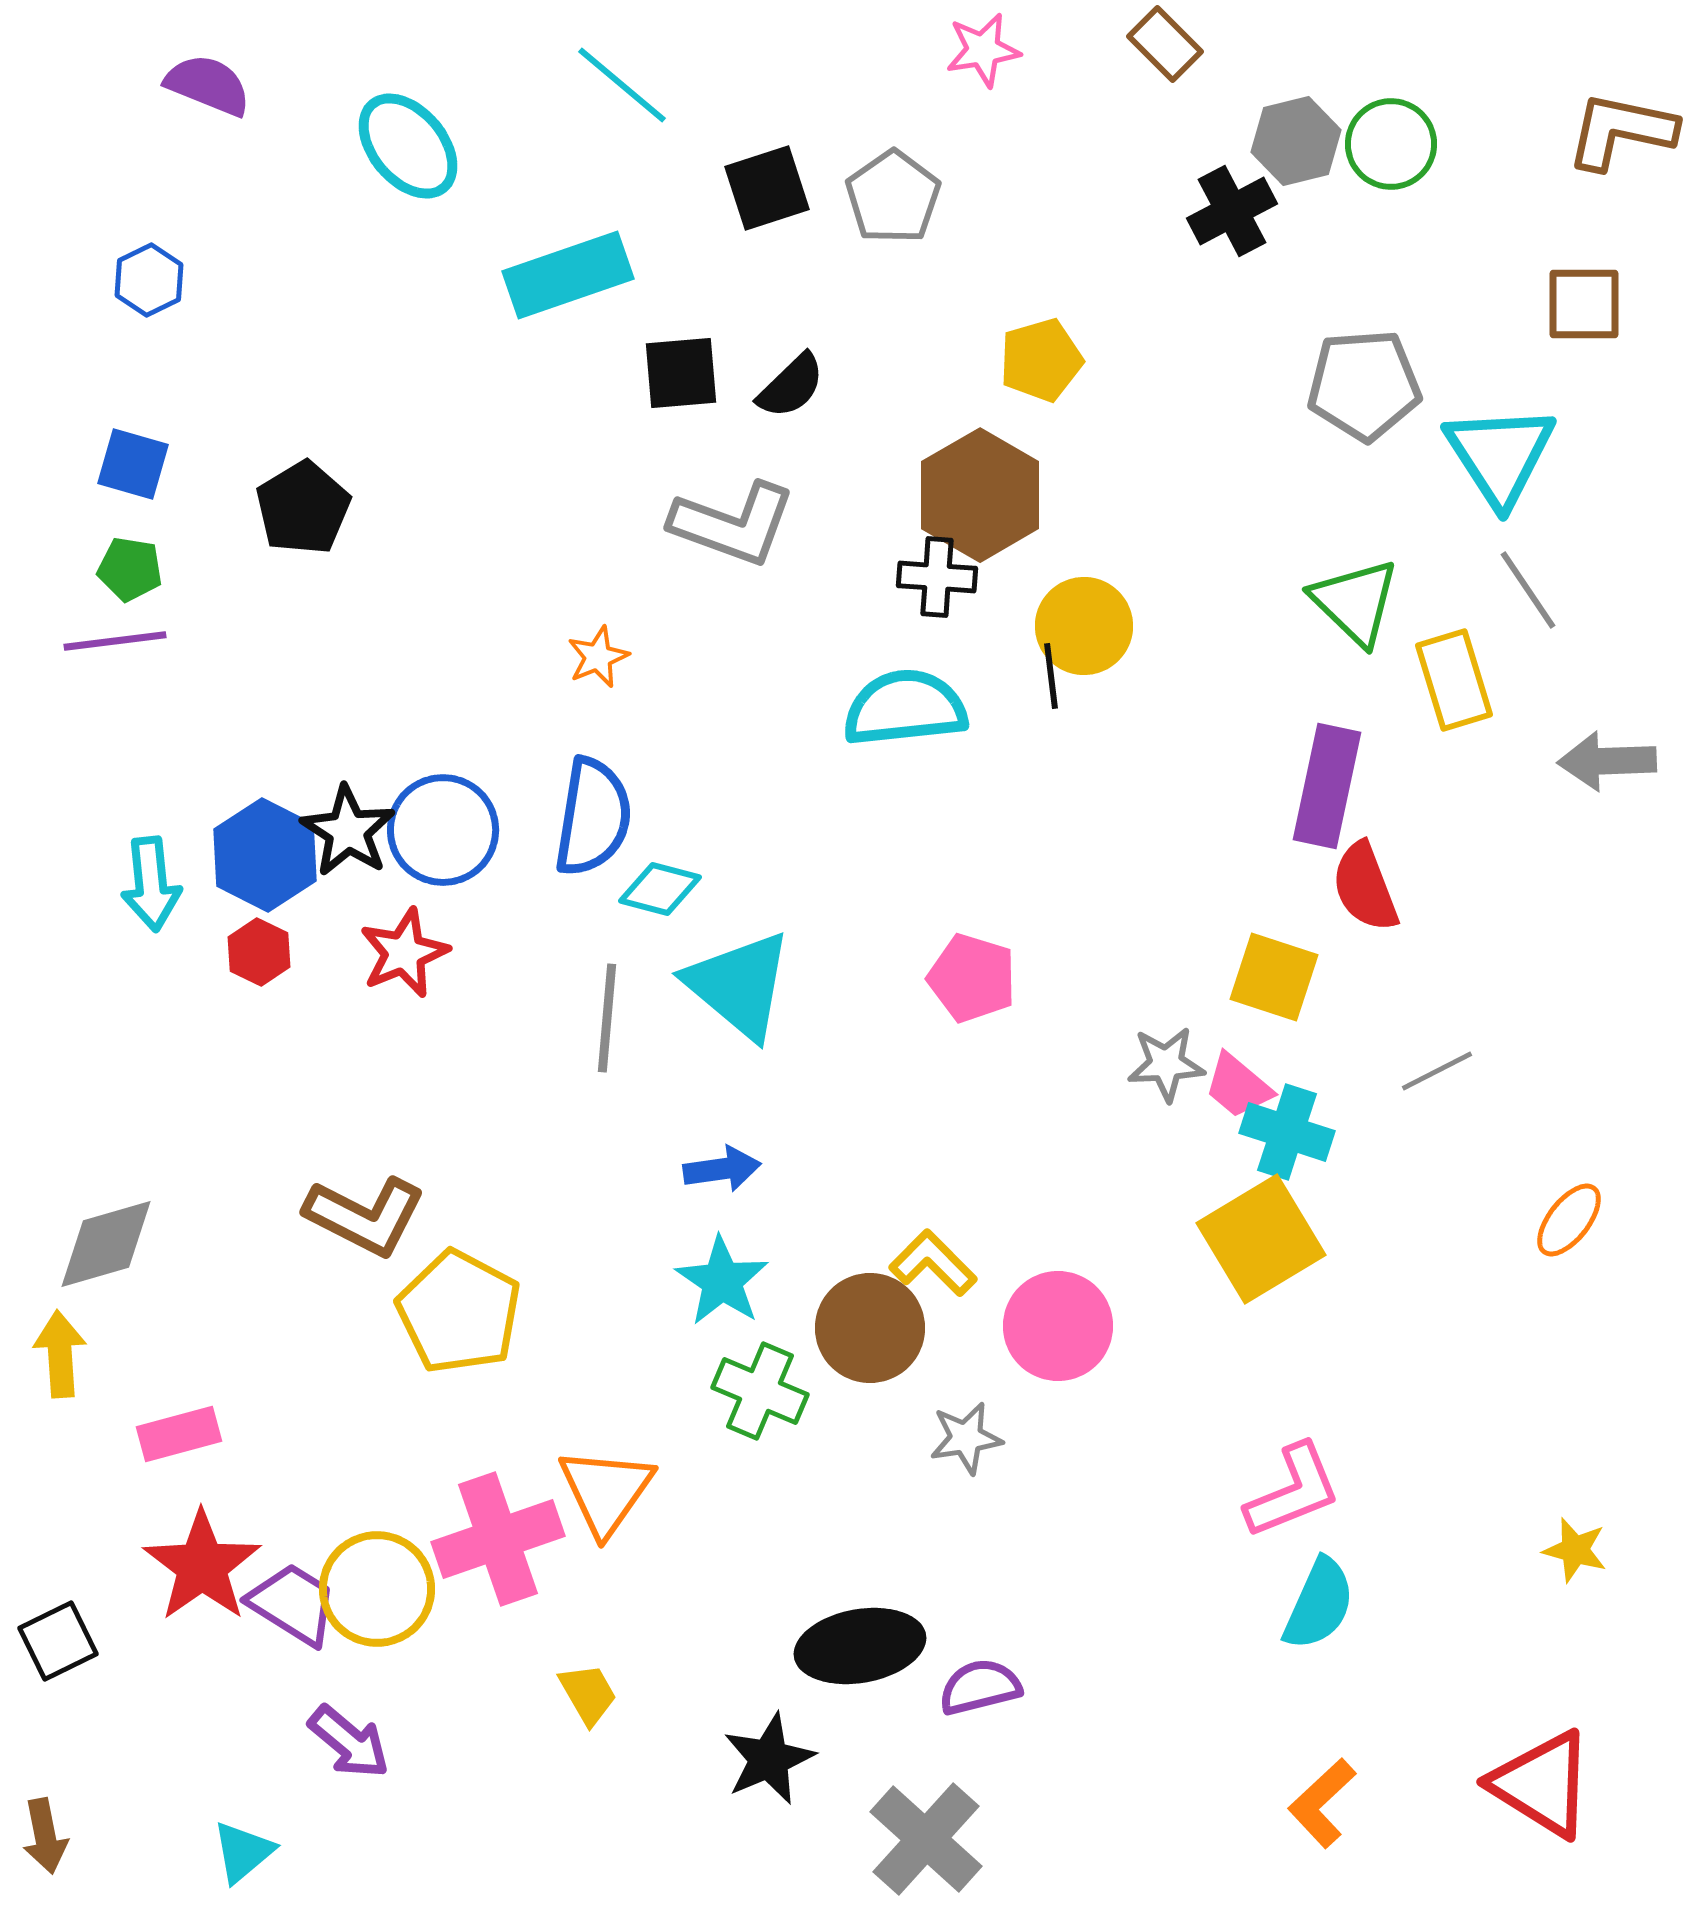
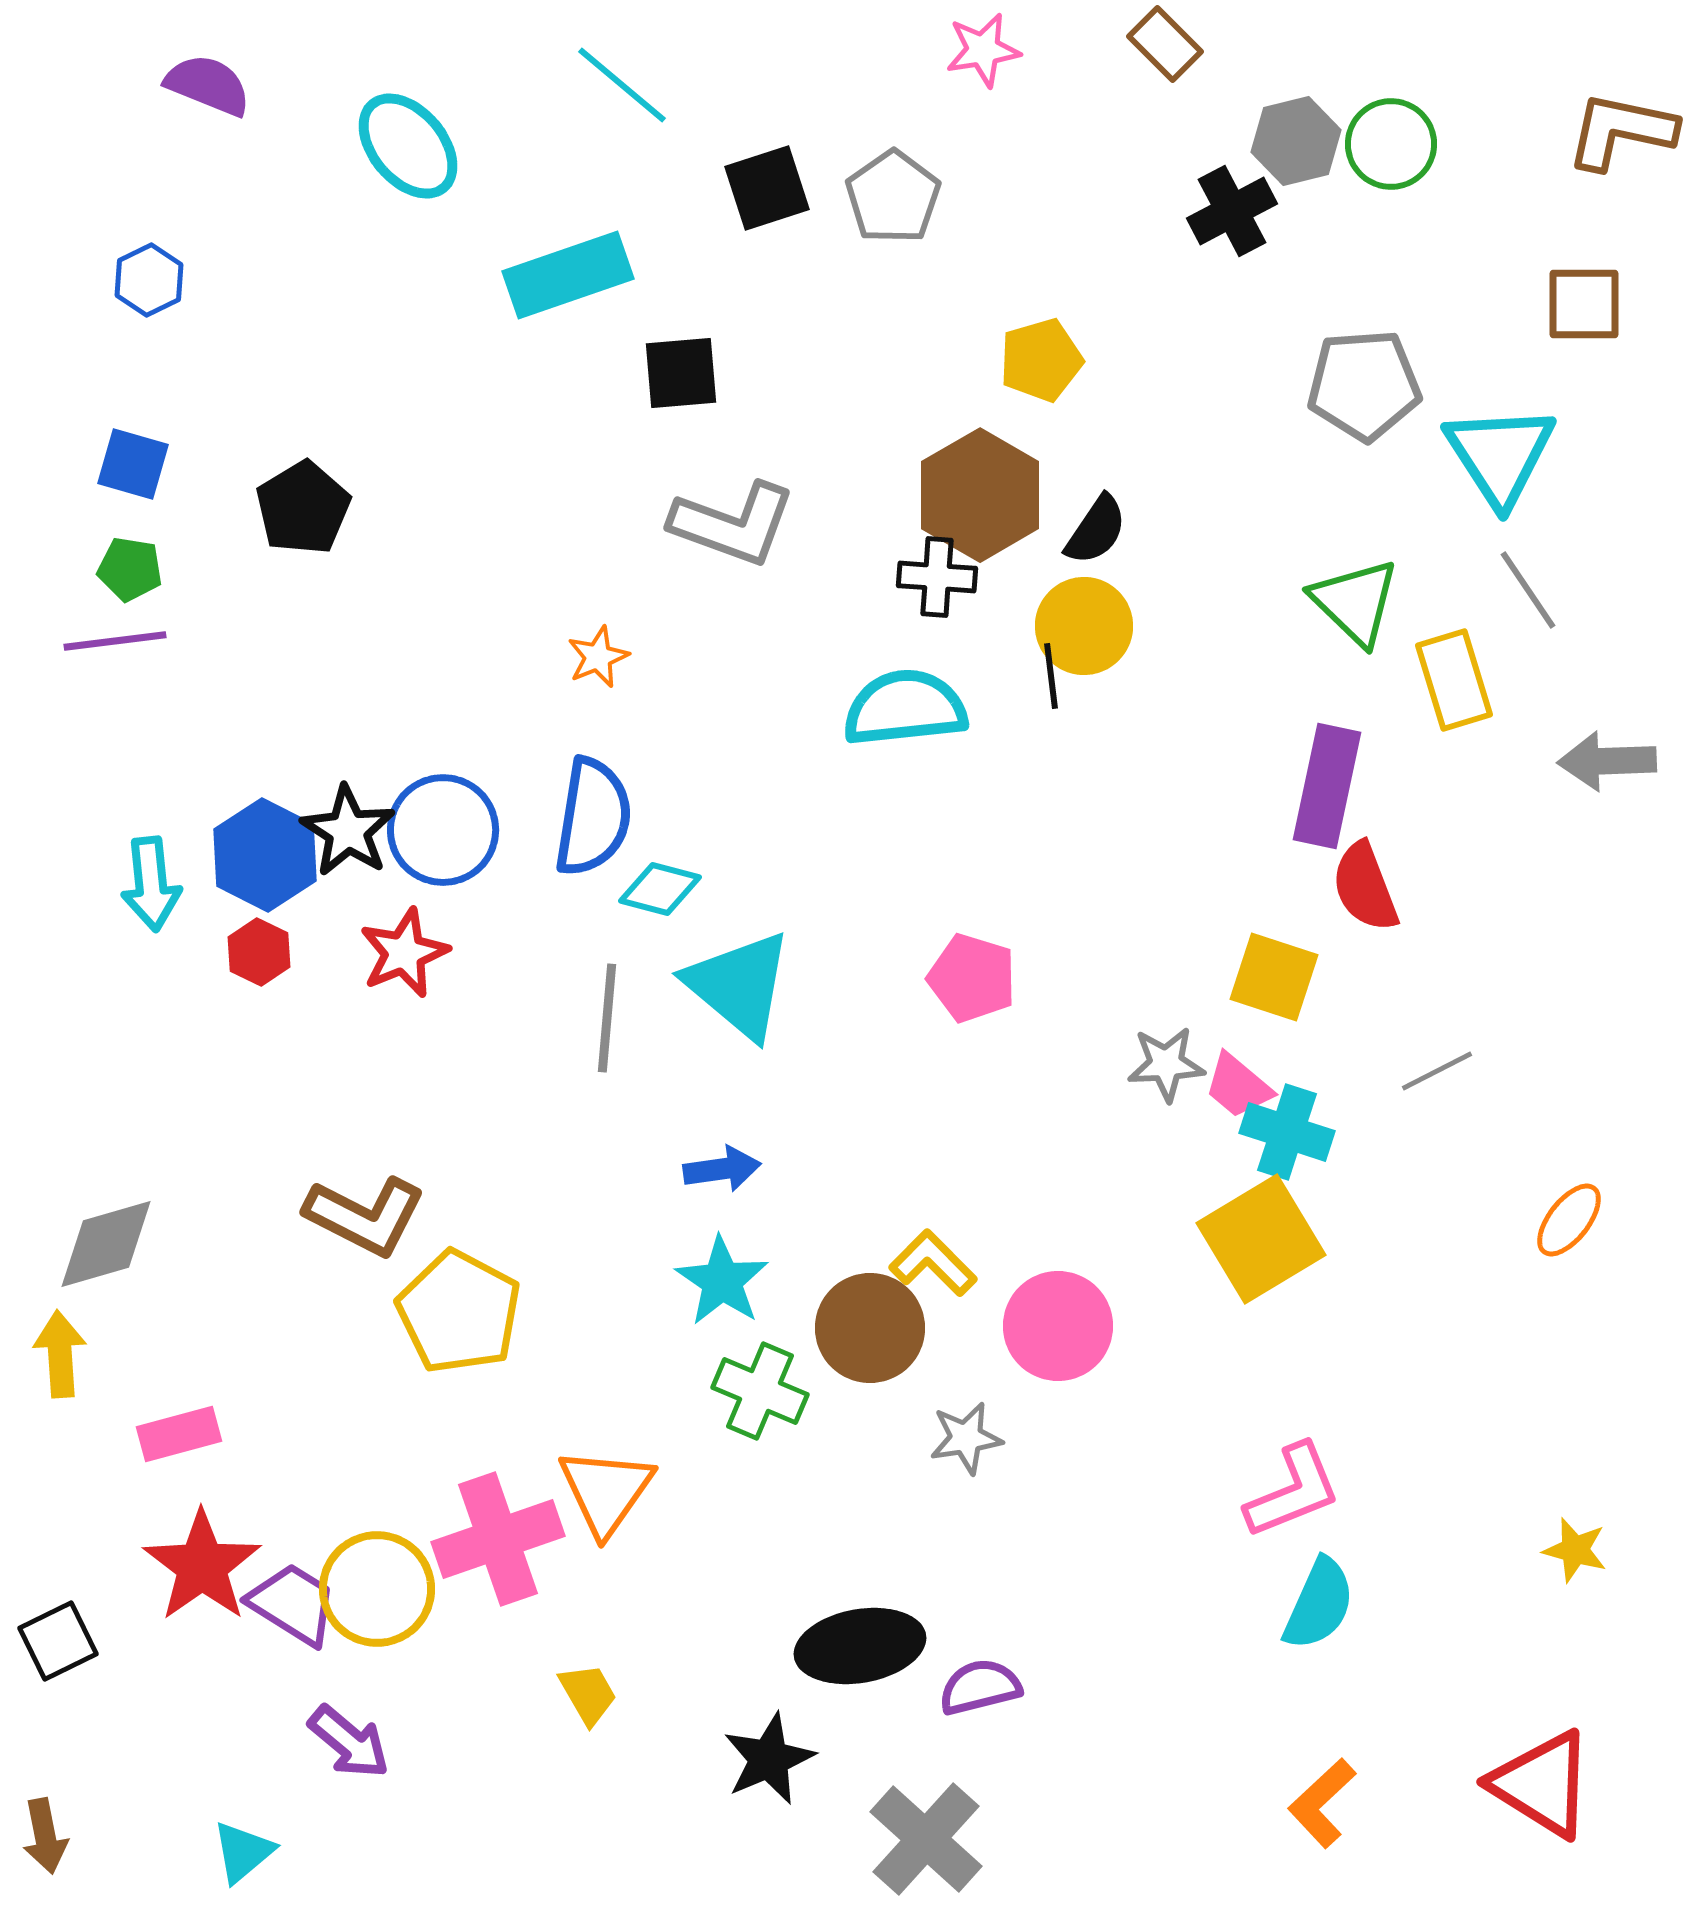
black semicircle at (791, 386): moved 305 px right, 144 px down; rotated 12 degrees counterclockwise
